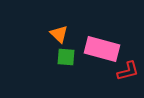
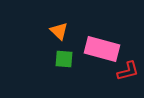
orange triangle: moved 3 px up
green square: moved 2 px left, 2 px down
